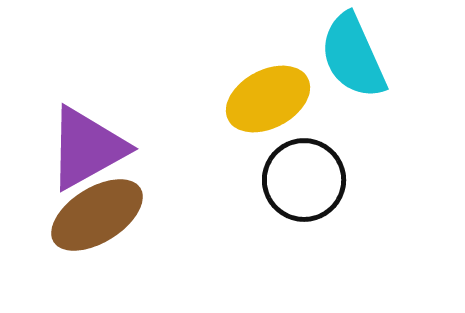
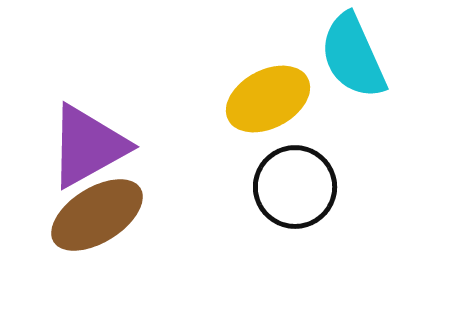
purple triangle: moved 1 px right, 2 px up
black circle: moved 9 px left, 7 px down
